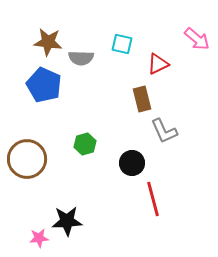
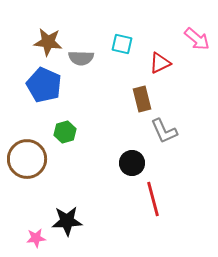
red triangle: moved 2 px right, 1 px up
green hexagon: moved 20 px left, 12 px up
pink star: moved 3 px left
